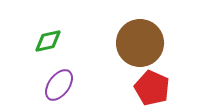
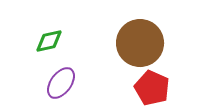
green diamond: moved 1 px right
purple ellipse: moved 2 px right, 2 px up
